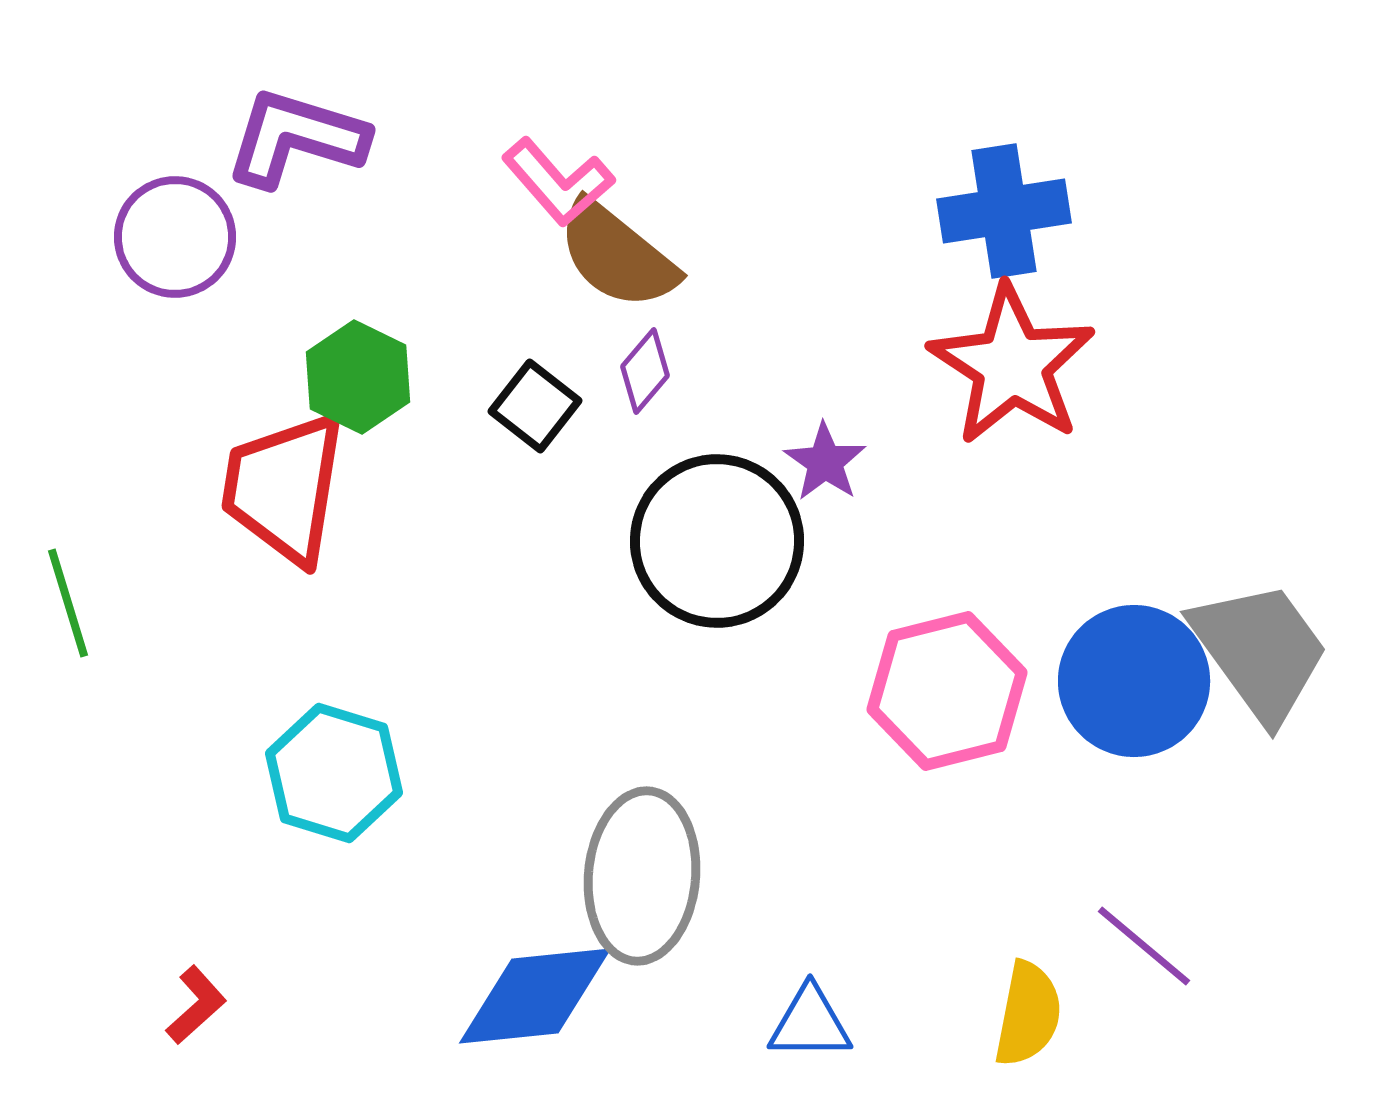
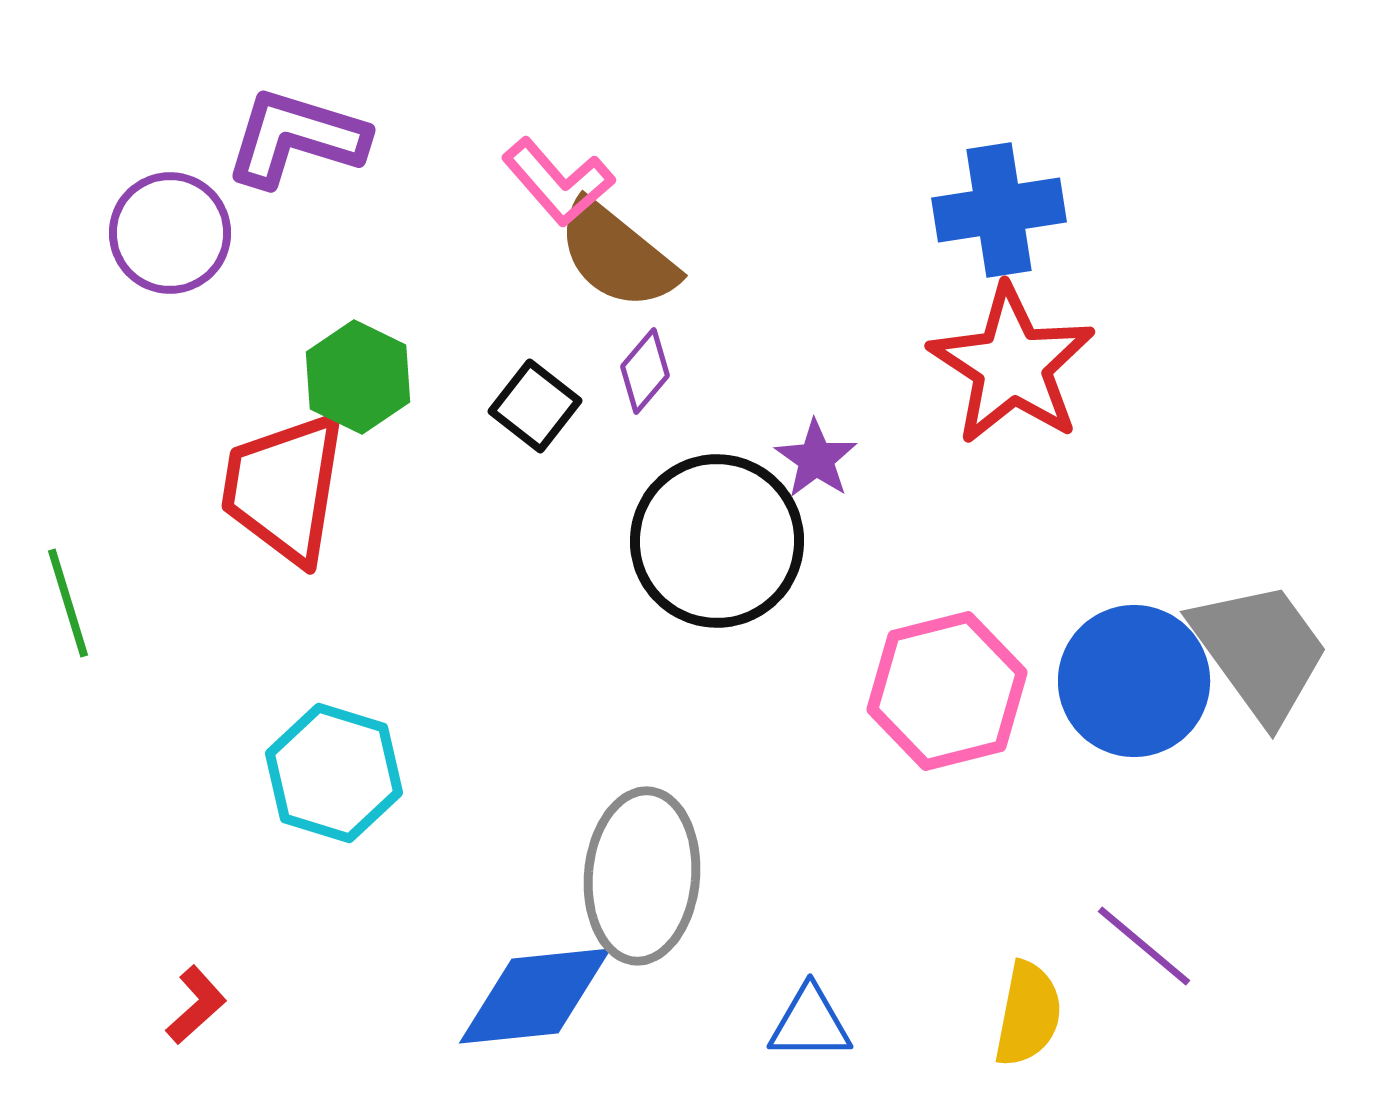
blue cross: moved 5 px left, 1 px up
purple circle: moved 5 px left, 4 px up
purple star: moved 9 px left, 3 px up
